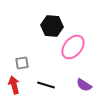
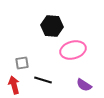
pink ellipse: moved 3 px down; rotated 35 degrees clockwise
black line: moved 3 px left, 5 px up
